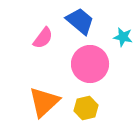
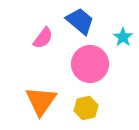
cyan star: rotated 24 degrees clockwise
orange triangle: moved 3 px left, 1 px up; rotated 12 degrees counterclockwise
